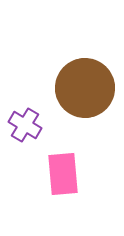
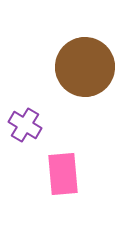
brown circle: moved 21 px up
